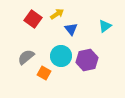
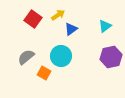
yellow arrow: moved 1 px right, 1 px down
blue triangle: rotated 32 degrees clockwise
purple hexagon: moved 24 px right, 3 px up
